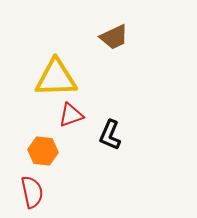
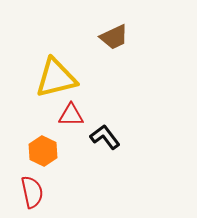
yellow triangle: rotated 12 degrees counterclockwise
red triangle: rotated 20 degrees clockwise
black L-shape: moved 5 px left, 2 px down; rotated 120 degrees clockwise
orange hexagon: rotated 20 degrees clockwise
